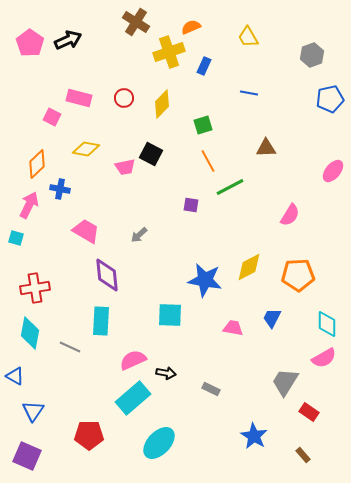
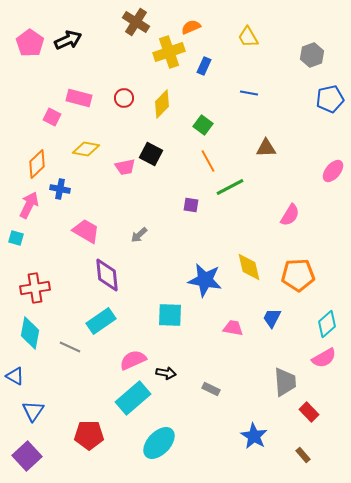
green square at (203, 125): rotated 36 degrees counterclockwise
yellow diamond at (249, 267): rotated 76 degrees counterclockwise
cyan rectangle at (101, 321): rotated 52 degrees clockwise
cyan diamond at (327, 324): rotated 48 degrees clockwise
gray trapezoid at (285, 382): rotated 144 degrees clockwise
red rectangle at (309, 412): rotated 12 degrees clockwise
purple square at (27, 456): rotated 24 degrees clockwise
